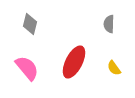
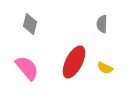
gray semicircle: moved 7 px left
yellow semicircle: moved 9 px left; rotated 28 degrees counterclockwise
